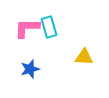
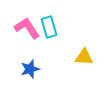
pink L-shape: rotated 56 degrees clockwise
